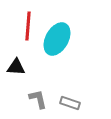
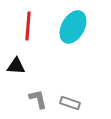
cyan ellipse: moved 16 px right, 12 px up
black triangle: moved 1 px up
